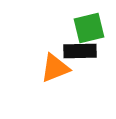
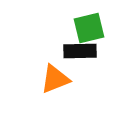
orange triangle: moved 11 px down
